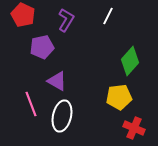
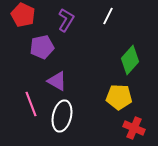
green diamond: moved 1 px up
yellow pentagon: rotated 10 degrees clockwise
